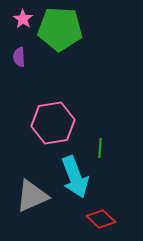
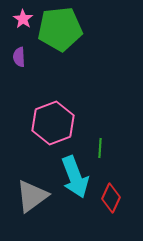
green pentagon: rotated 9 degrees counterclockwise
pink hexagon: rotated 12 degrees counterclockwise
gray triangle: rotated 12 degrees counterclockwise
red diamond: moved 10 px right, 21 px up; rotated 72 degrees clockwise
